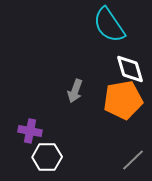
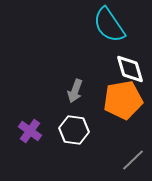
purple cross: rotated 25 degrees clockwise
white hexagon: moved 27 px right, 27 px up; rotated 8 degrees clockwise
